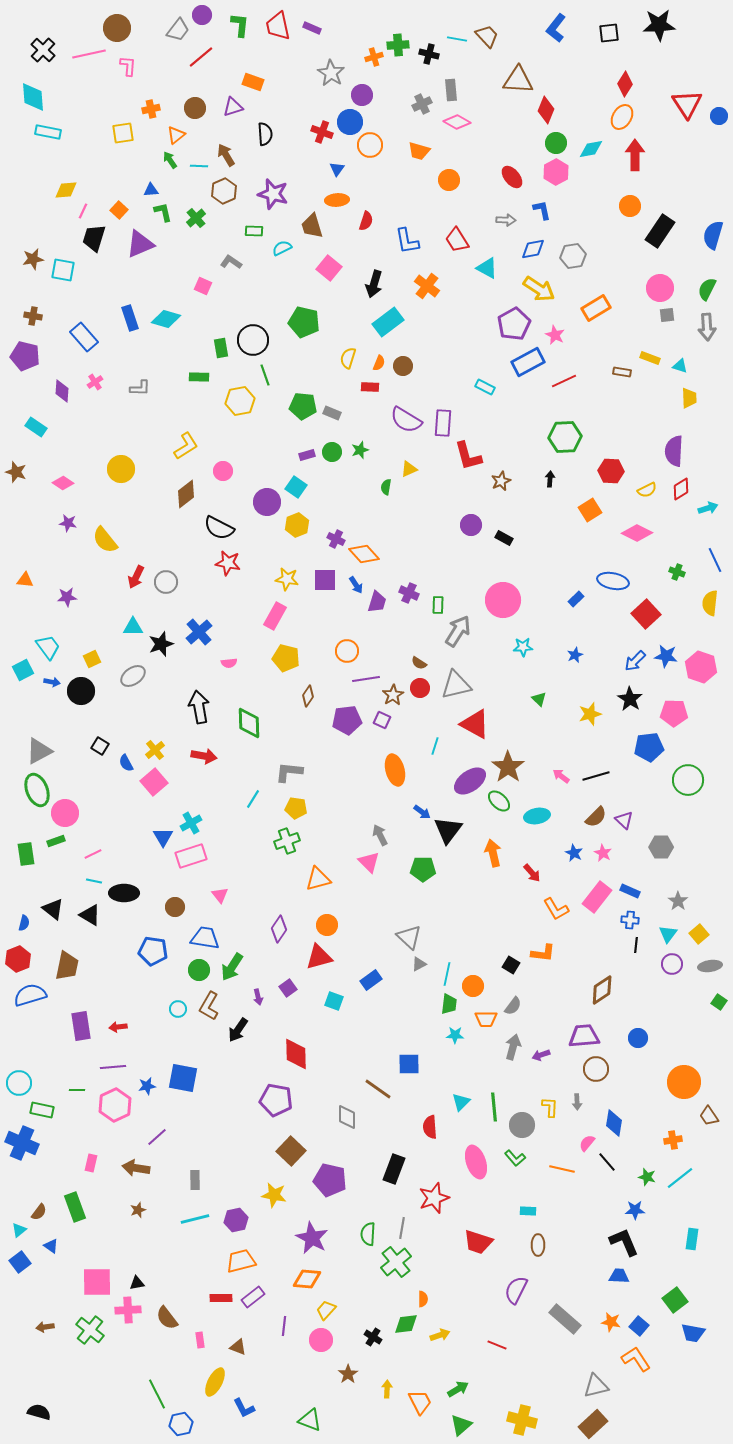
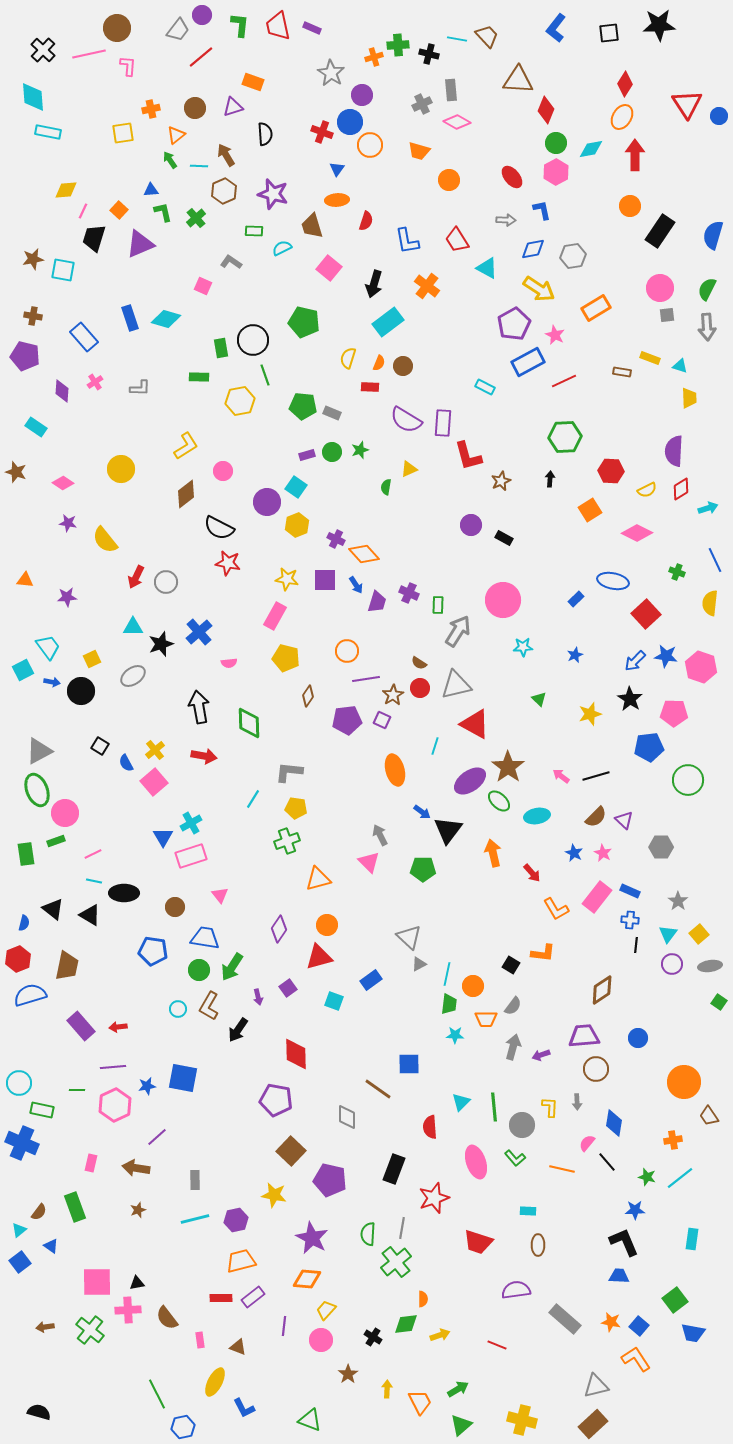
purple rectangle at (81, 1026): rotated 32 degrees counterclockwise
purple semicircle at (516, 1290): rotated 56 degrees clockwise
blue hexagon at (181, 1424): moved 2 px right, 3 px down
